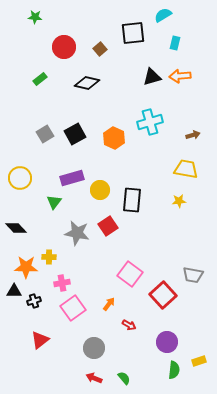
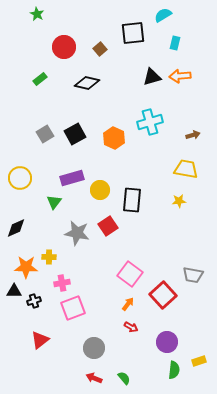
green star at (35, 17): moved 2 px right, 3 px up; rotated 24 degrees clockwise
black diamond at (16, 228): rotated 70 degrees counterclockwise
orange arrow at (109, 304): moved 19 px right
pink square at (73, 308): rotated 15 degrees clockwise
red arrow at (129, 325): moved 2 px right, 2 px down
